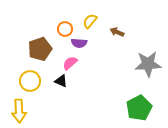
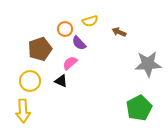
yellow semicircle: rotated 147 degrees counterclockwise
brown arrow: moved 2 px right
purple semicircle: rotated 42 degrees clockwise
yellow arrow: moved 4 px right
